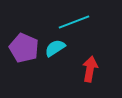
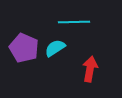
cyan line: rotated 20 degrees clockwise
